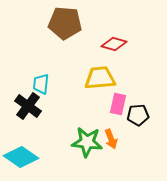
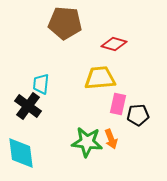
cyan diamond: moved 4 px up; rotated 48 degrees clockwise
